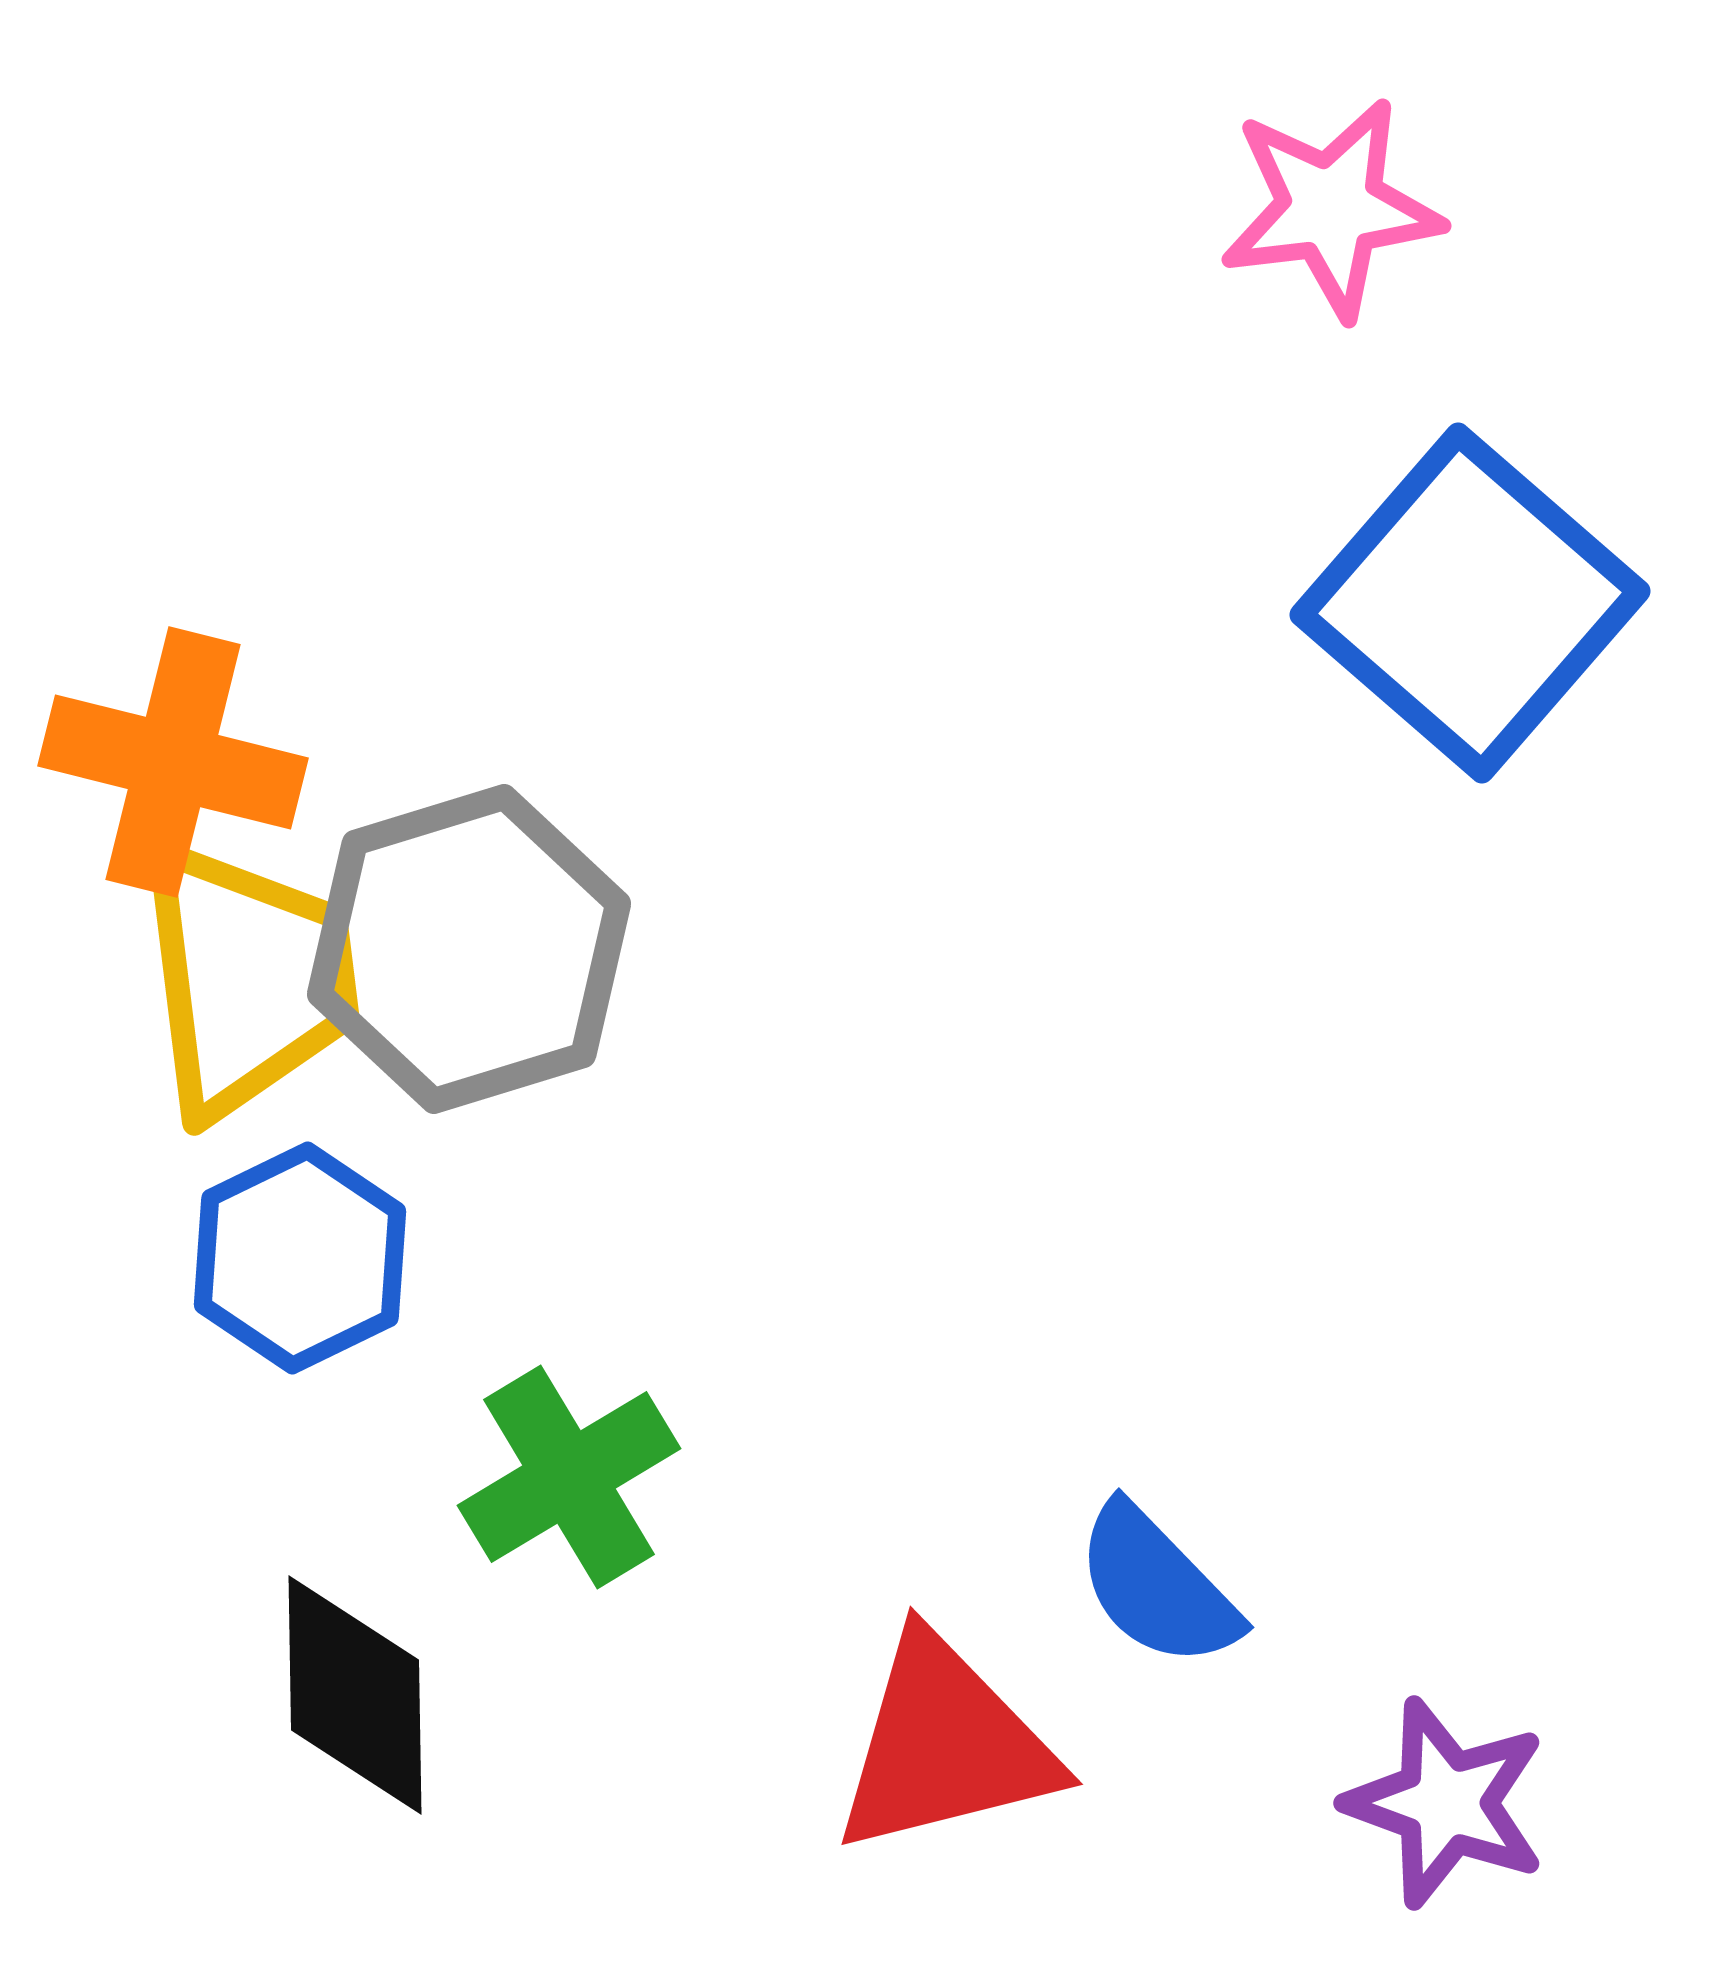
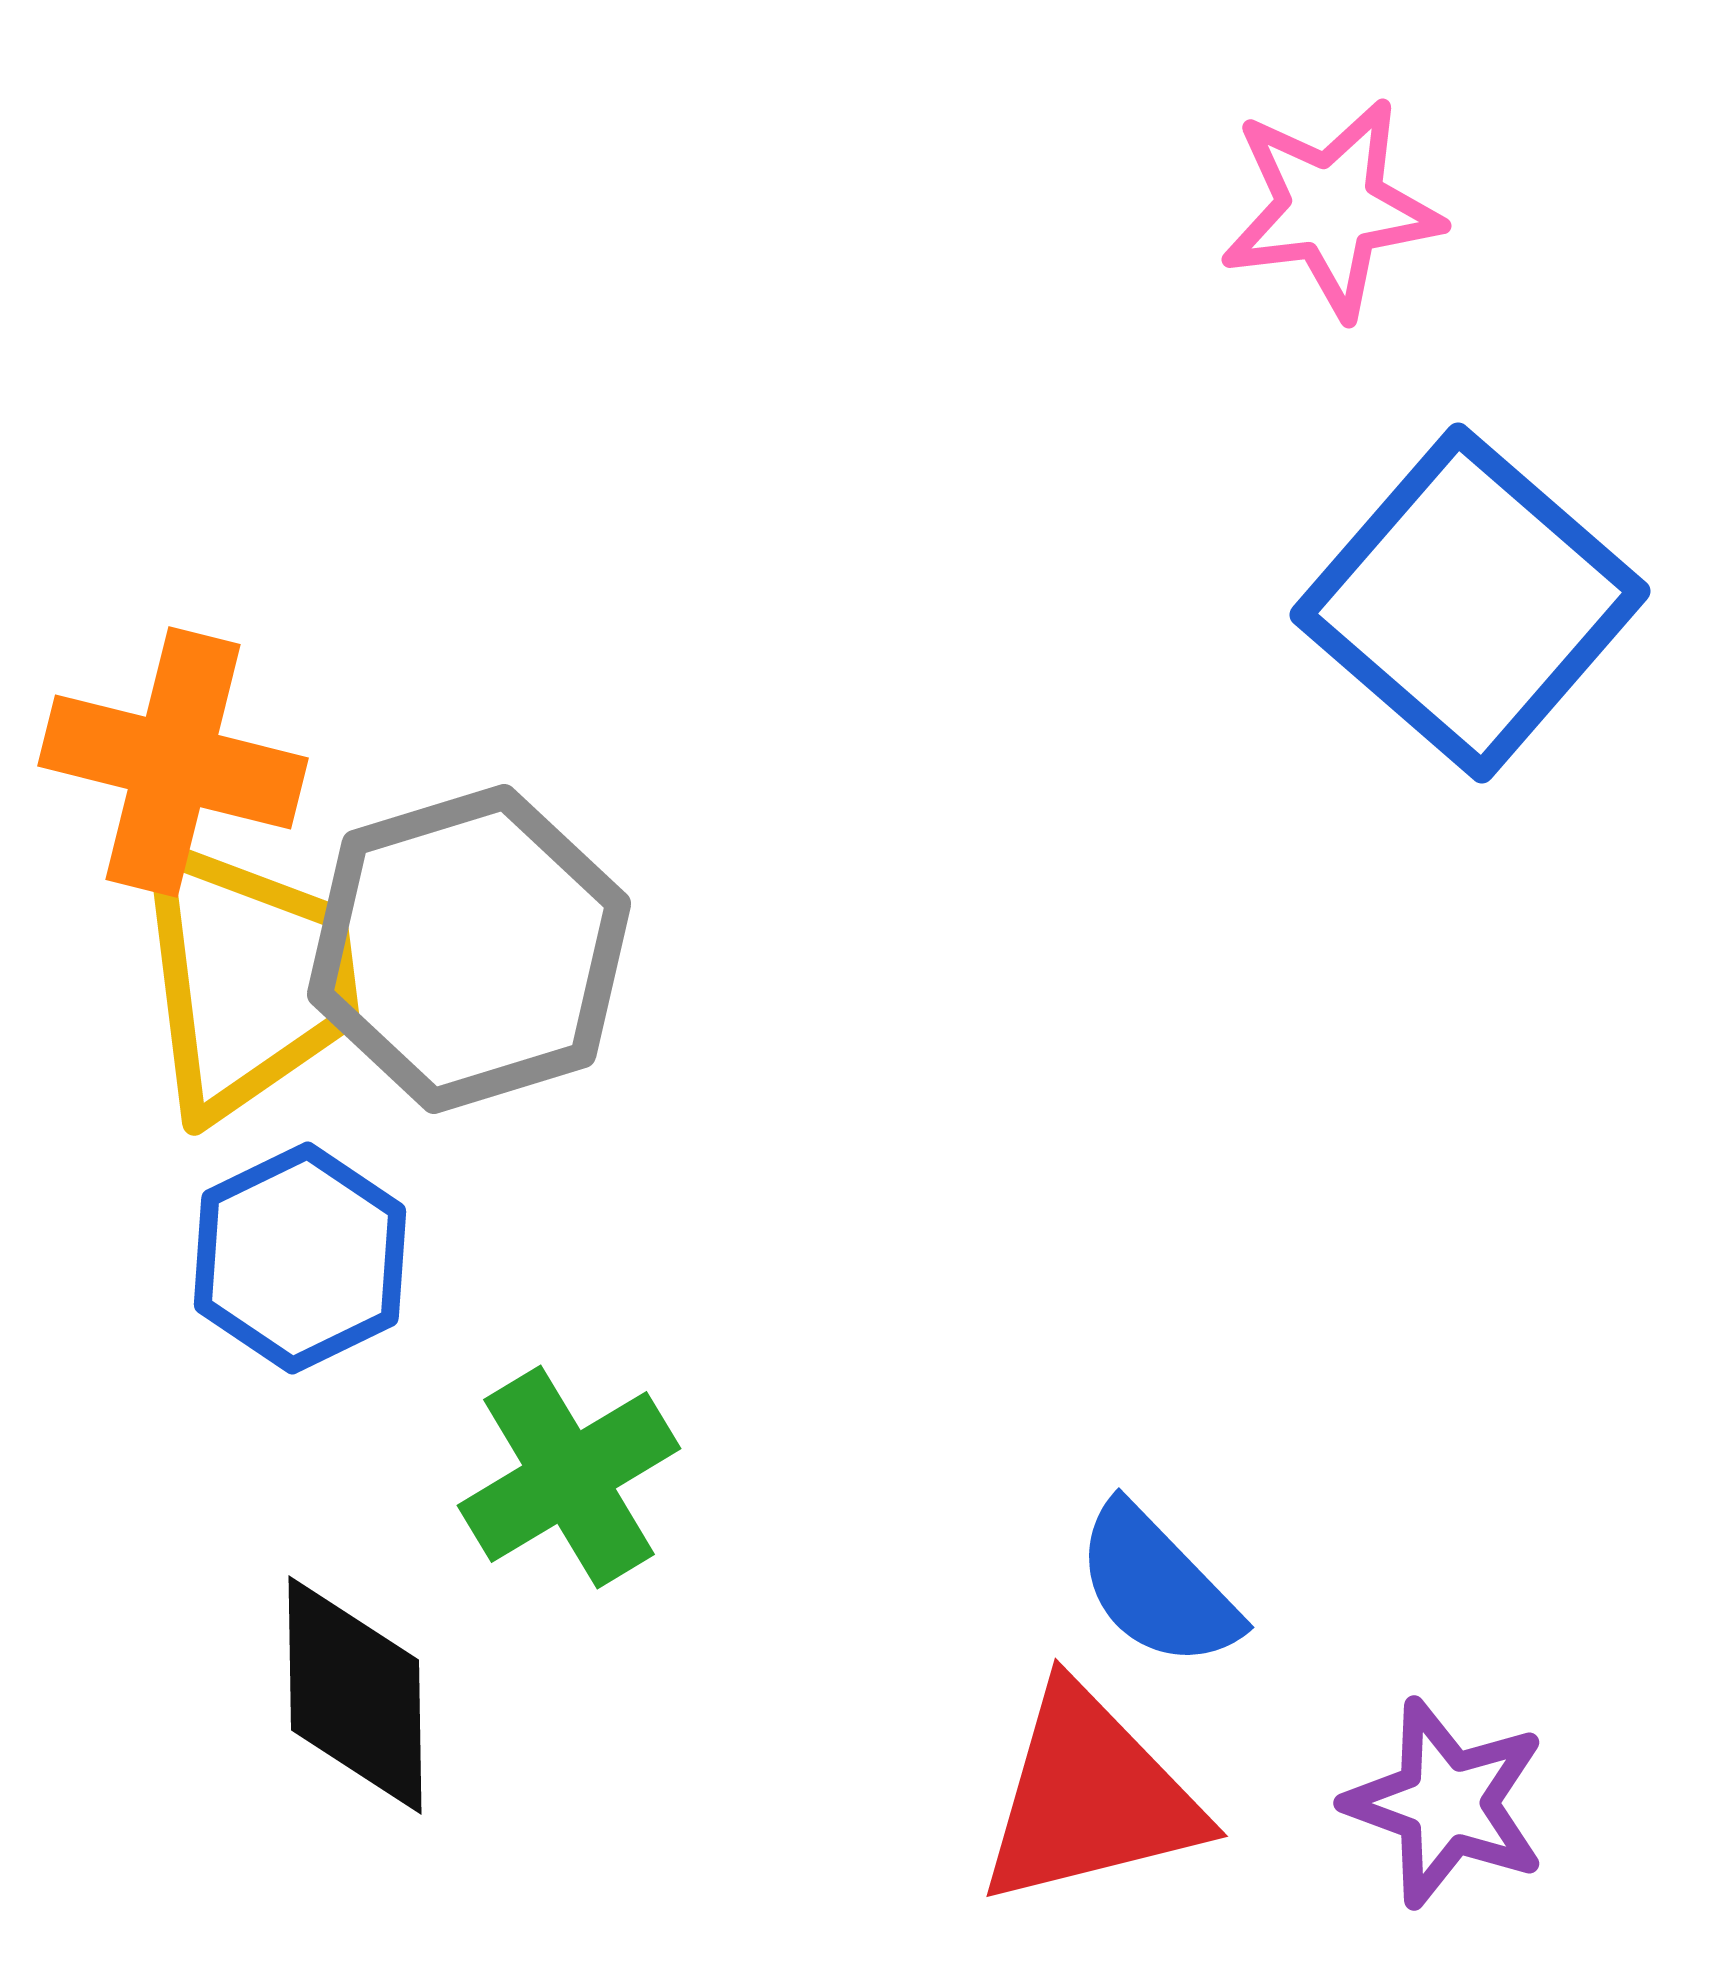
red triangle: moved 145 px right, 52 px down
